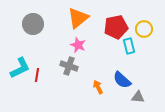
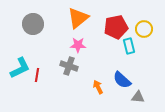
pink star: rotated 21 degrees counterclockwise
